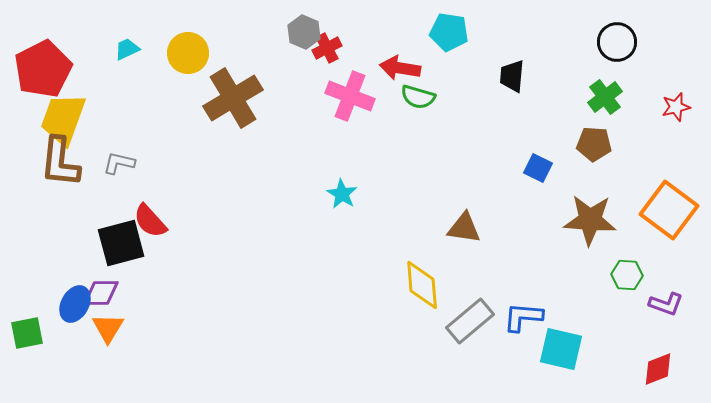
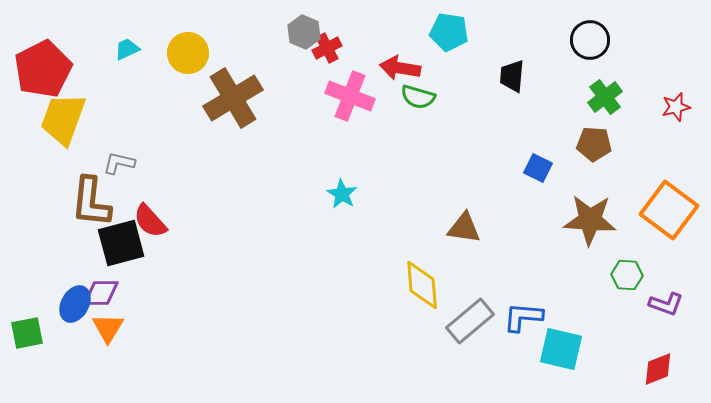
black circle: moved 27 px left, 2 px up
brown L-shape: moved 31 px right, 40 px down
